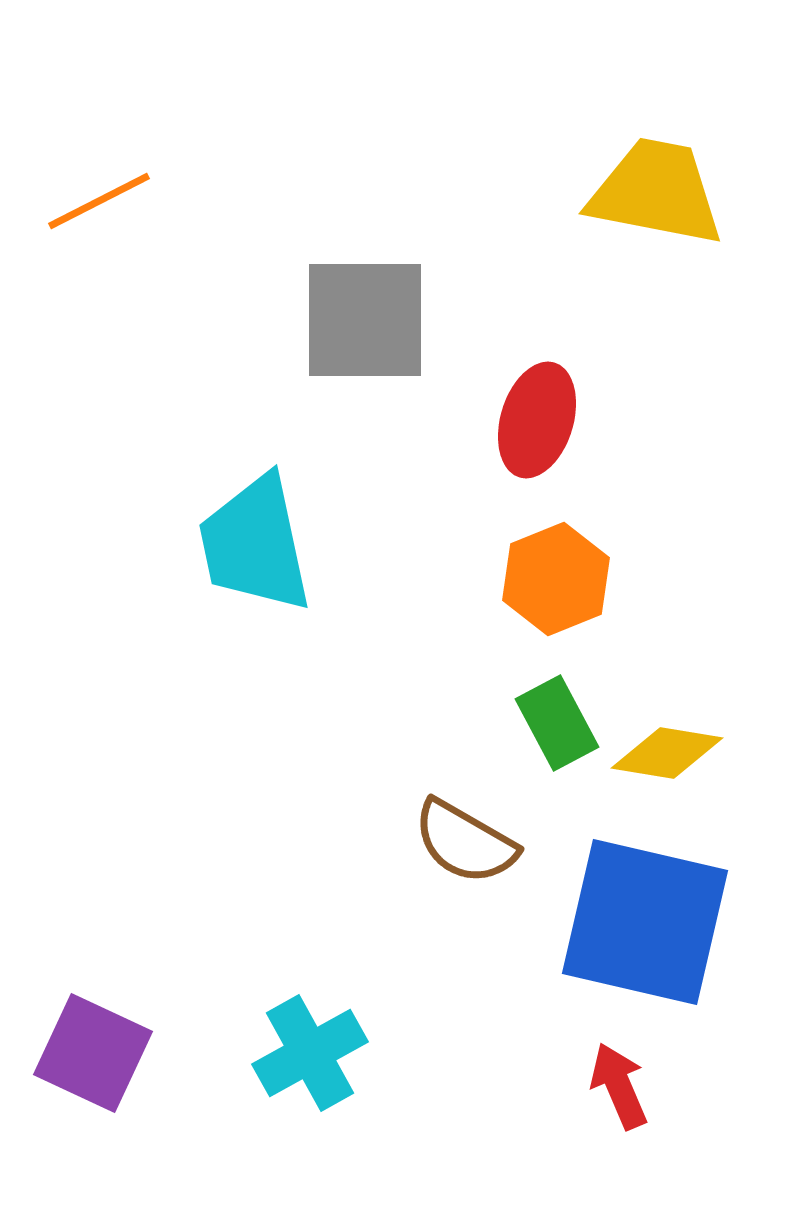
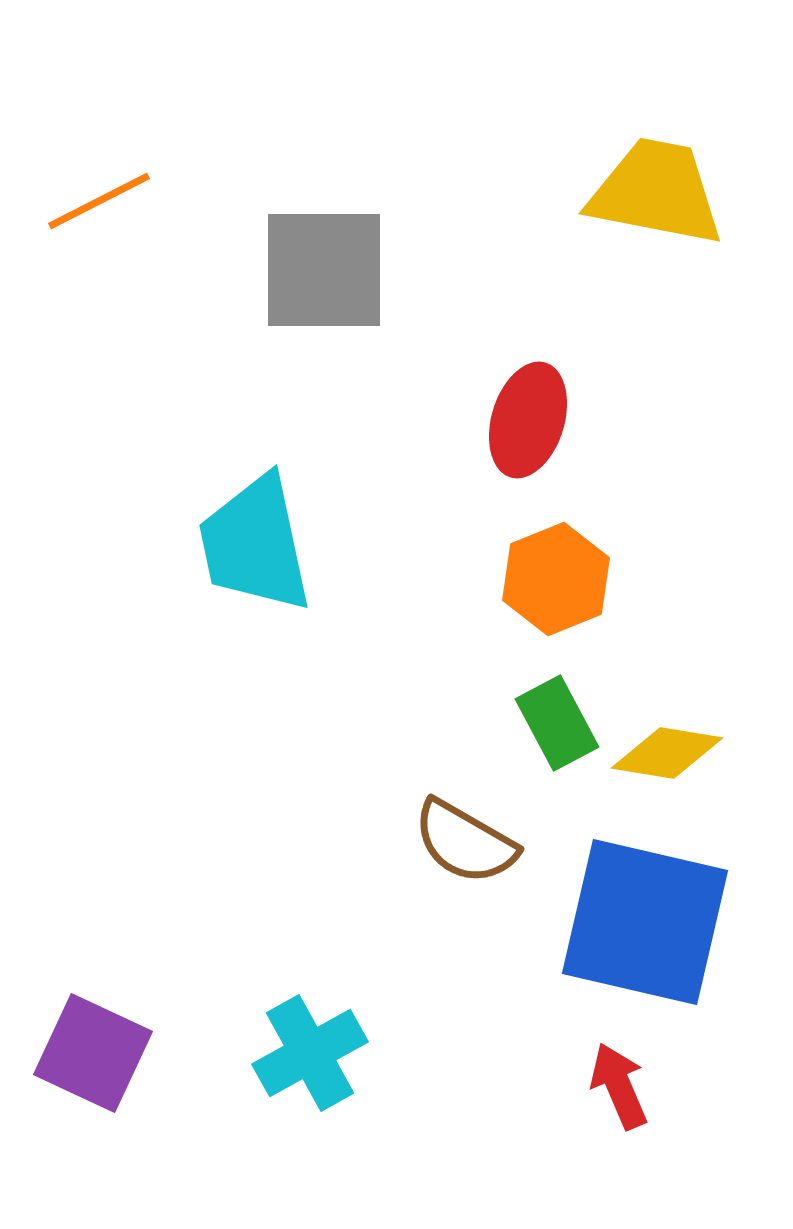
gray square: moved 41 px left, 50 px up
red ellipse: moved 9 px left
